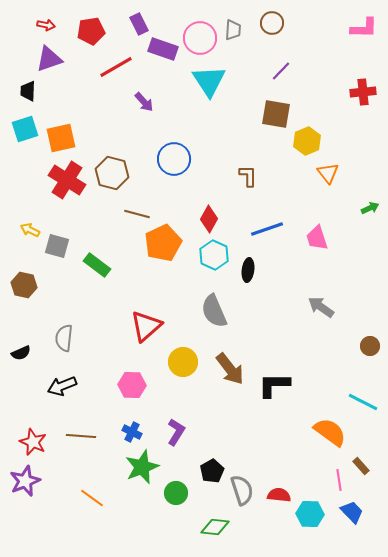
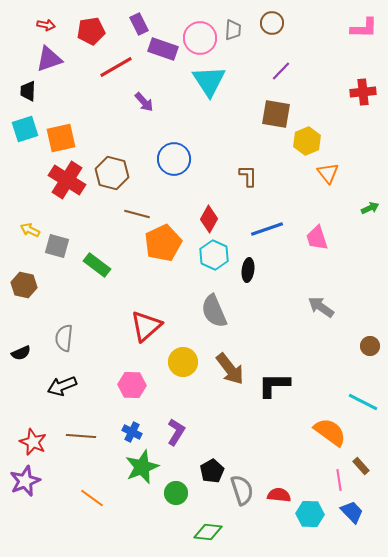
green diamond at (215, 527): moved 7 px left, 5 px down
